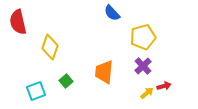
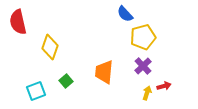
blue semicircle: moved 13 px right, 1 px down
yellow arrow: rotated 32 degrees counterclockwise
